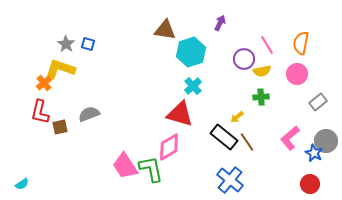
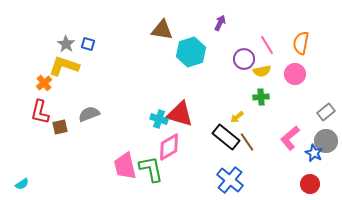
brown triangle: moved 3 px left
yellow L-shape: moved 4 px right, 3 px up
pink circle: moved 2 px left
cyan cross: moved 34 px left, 33 px down; rotated 30 degrees counterclockwise
gray rectangle: moved 8 px right, 10 px down
black rectangle: moved 2 px right
pink trapezoid: rotated 20 degrees clockwise
